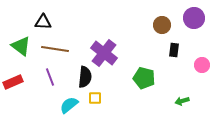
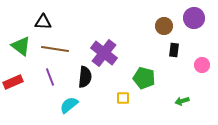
brown circle: moved 2 px right, 1 px down
yellow square: moved 28 px right
